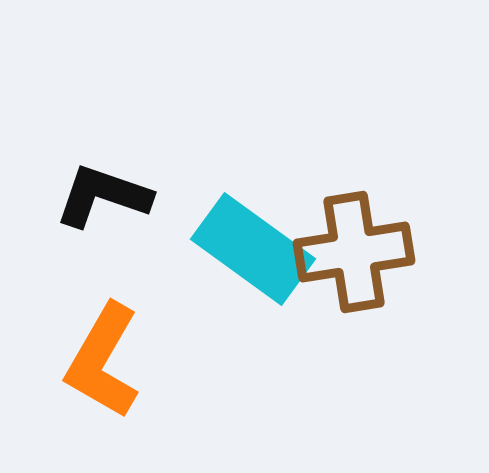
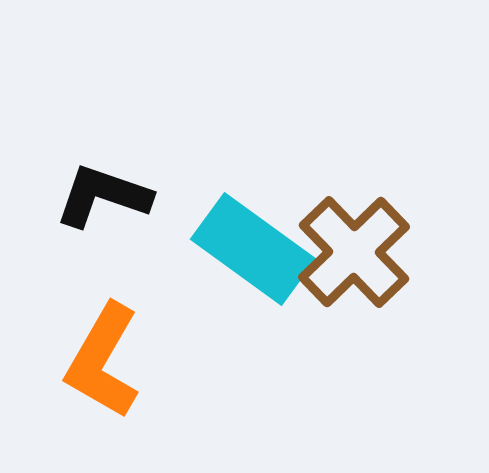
brown cross: rotated 35 degrees counterclockwise
